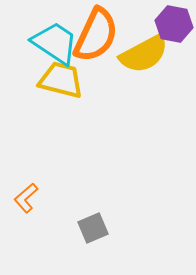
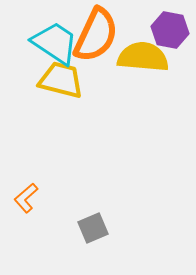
purple hexagon: moved 4 px left, 6 px down
yellow semicircle: moved 1 px left, 3 px down; rotated 147 degrees counterclockwise
